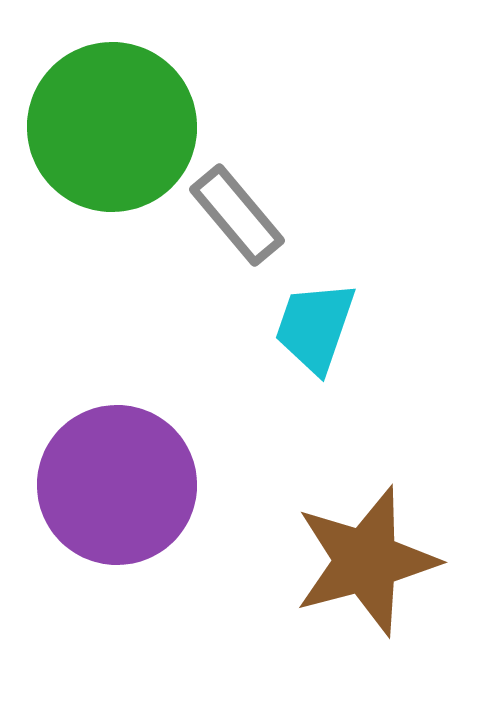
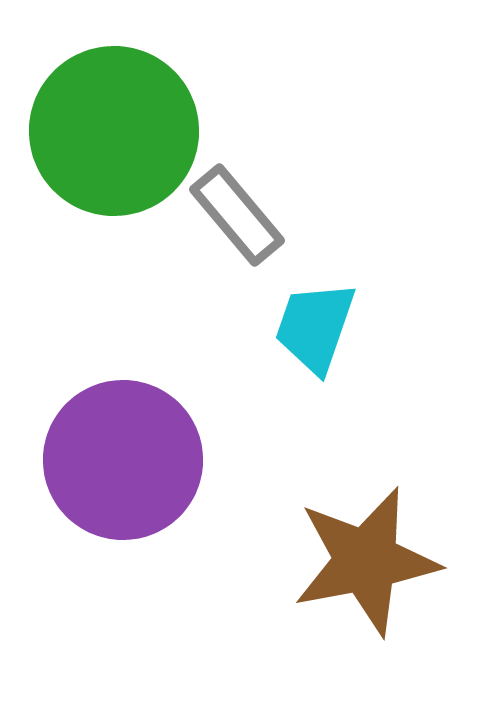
green circle: moved 2 px right, 4 px down
purple circle: moved 6 px right, 25 px up
brown star: rotated 4 degrees clockwise
